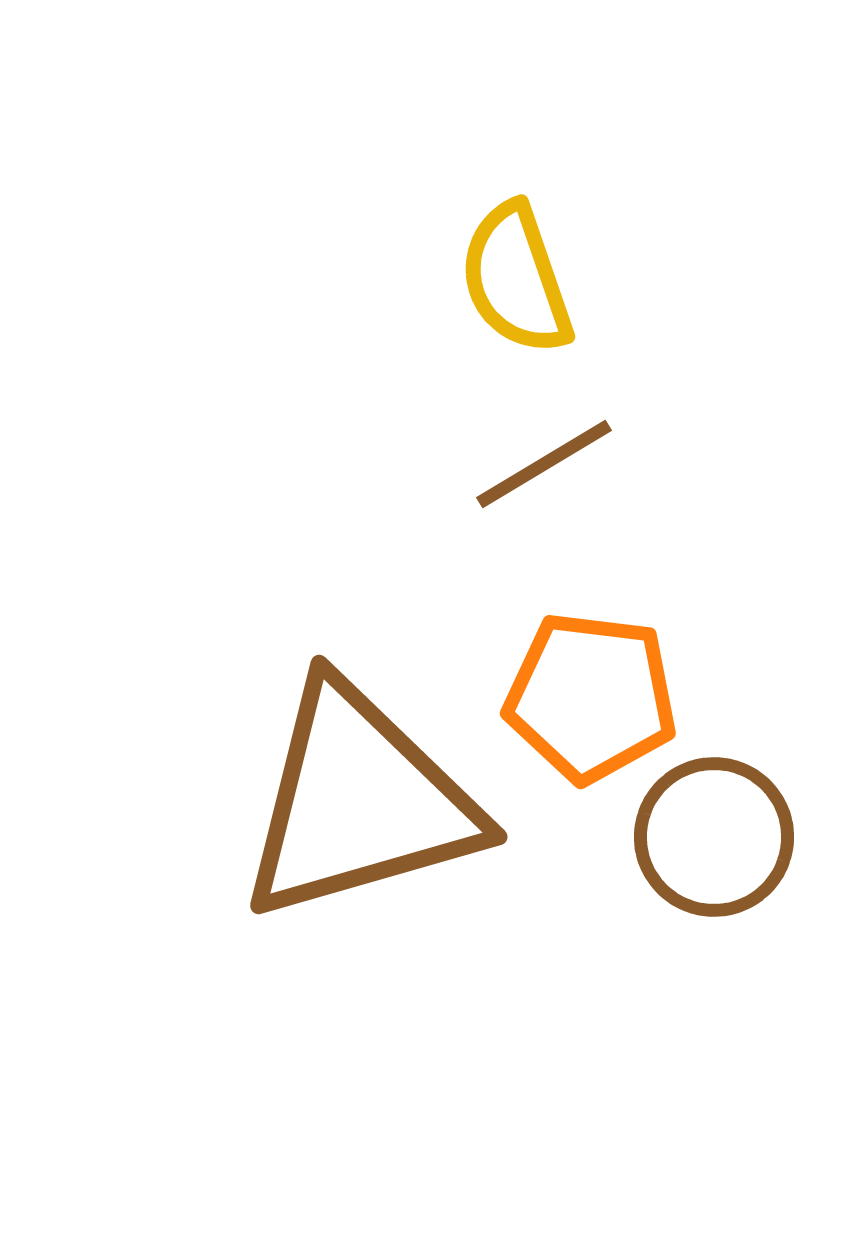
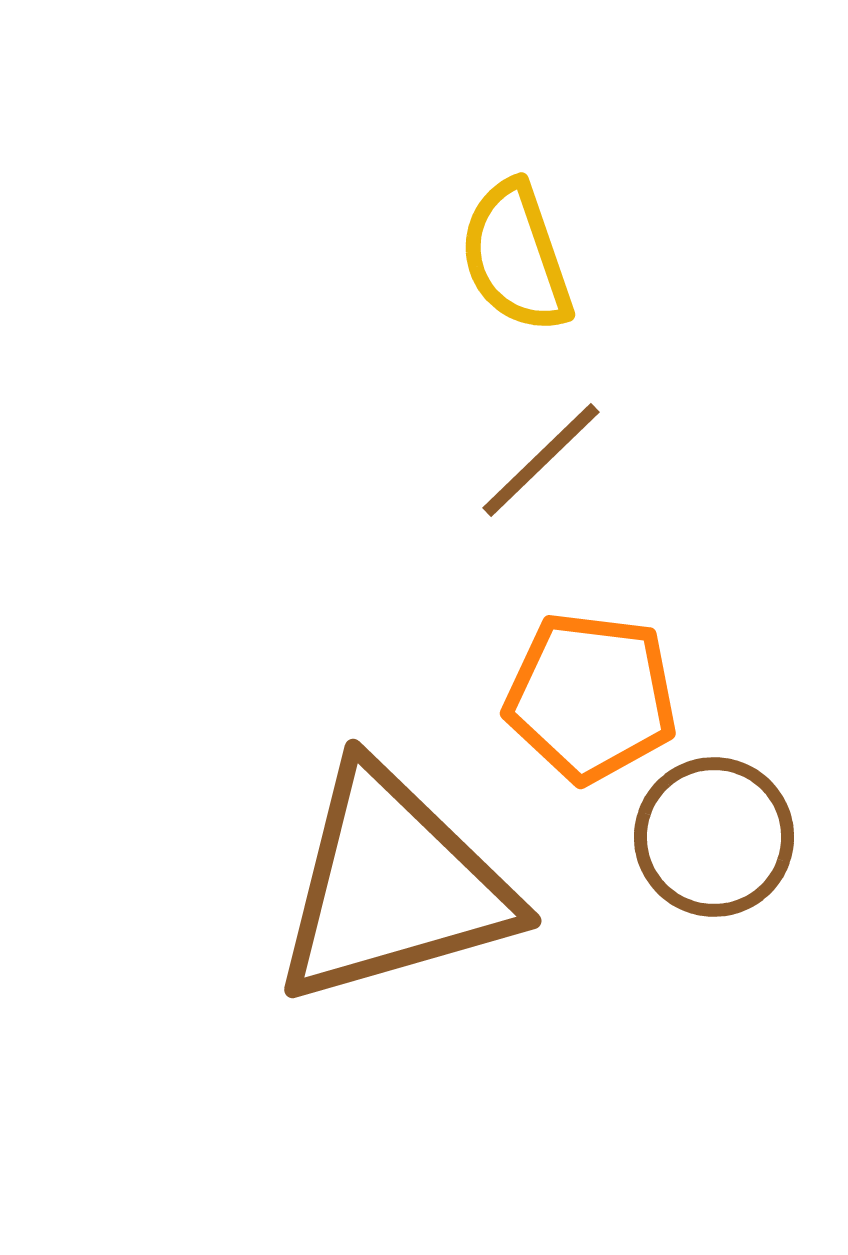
yellow semicircle: moved 22 px up
brown line: moved 3 px left, 4 px up; rotated 13 degrees counterclockwise
brown triangle: moved 34 px right, 84 px down
